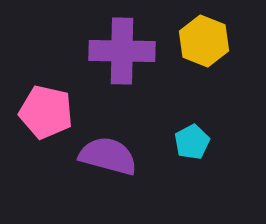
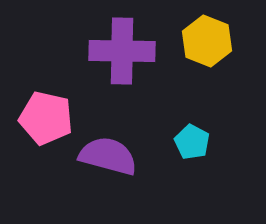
yellow hexagon: moved 3 px right
pink pentagon: moved 6 px down
cyan pentagon: rotated 16 degrees counterclockwise
